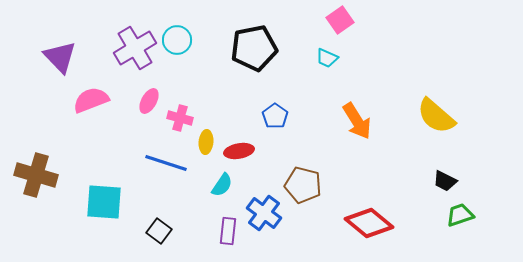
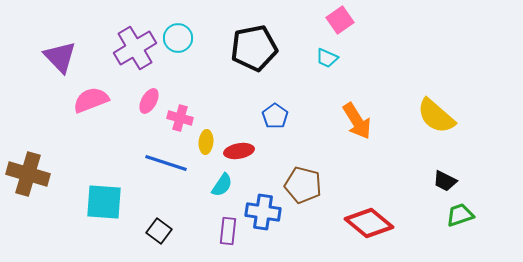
cyan circle: moved 1 px right, 2 px up
brown cross: moved 8 px left, 1 px up
blue cross: moved 1 px left, 1 px up; rotated 28 degrees counterclockwise
